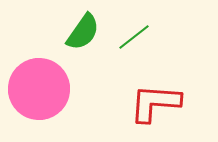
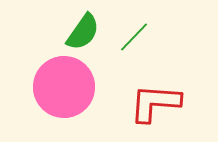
green line: rotated 8 degrees counterclockwise
pink circle: moved 25 px right, 2 px up
